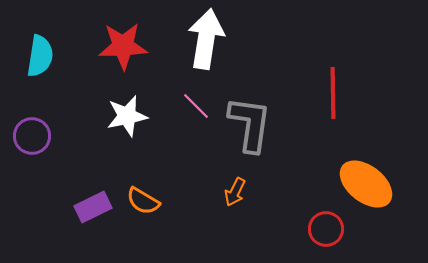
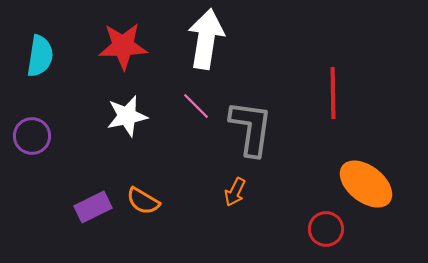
gray L-shape: moved 1 px right, 4 px down
